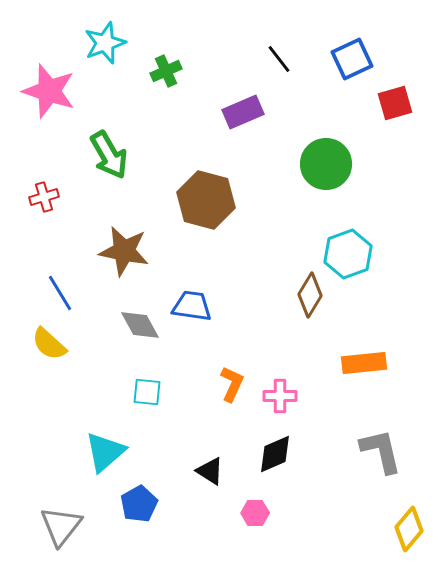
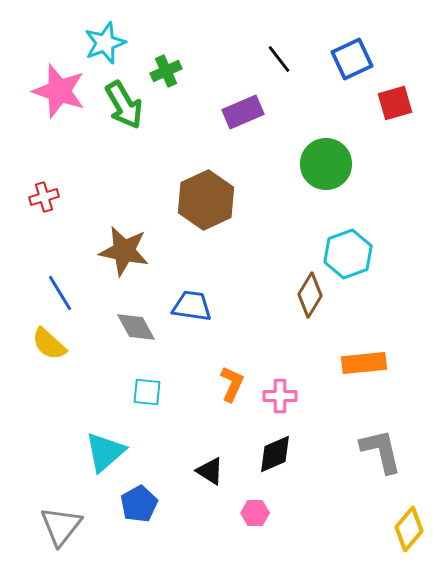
pink star: moved 10 px right
green arrow: moved 15 px right, 50 px up
brown hexagon: rotated 20 degrees clockwise
gray diamond: moved 4 px left, 2 px down
